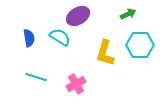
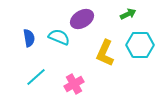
purple ellipse: moved 4 px right, 3 px down
cyan semicircle: moved 1 px left; rotated 10 degrees counterclockwise
yellow L-shape: rotated 8 degrees clockwise
cyan line: rotated 60 degrees counterclockwise
pink cross: moved 2 px left
